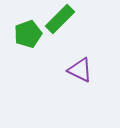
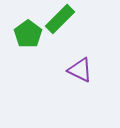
green pentagon: rotated 16 degrees counterclockwise
